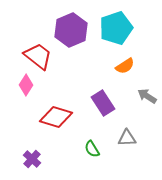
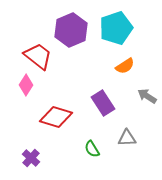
purple cross: moved 1 px left, 1 px up
